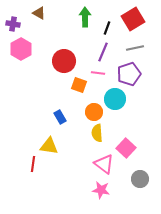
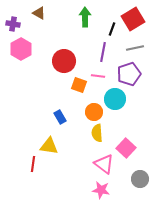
black line: moved 5 px right, 1 px down
purple line: rotated 12 degrees counterclockwise
pink line: moved 3 px down
